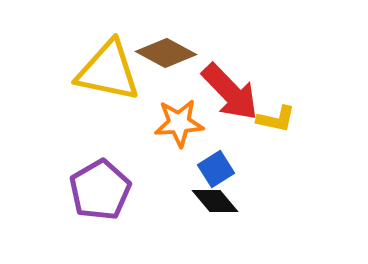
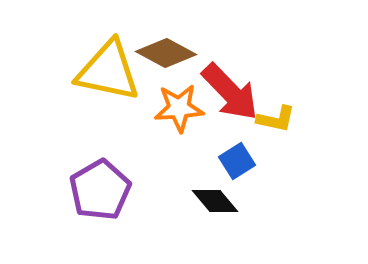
orange star: moved 15 px up
blue square: moved 21 px right, 8 px up
